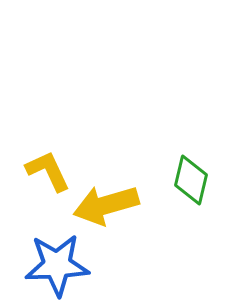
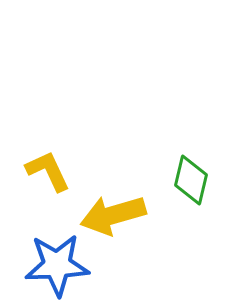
yellow arrow: moved 7 px right, 10 px down
